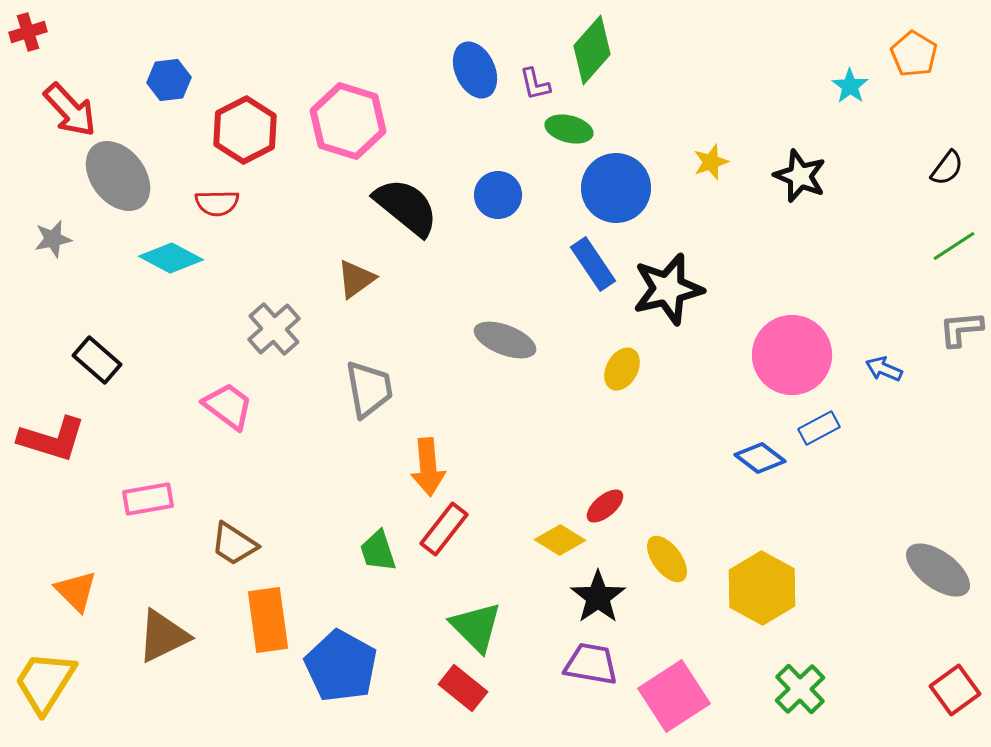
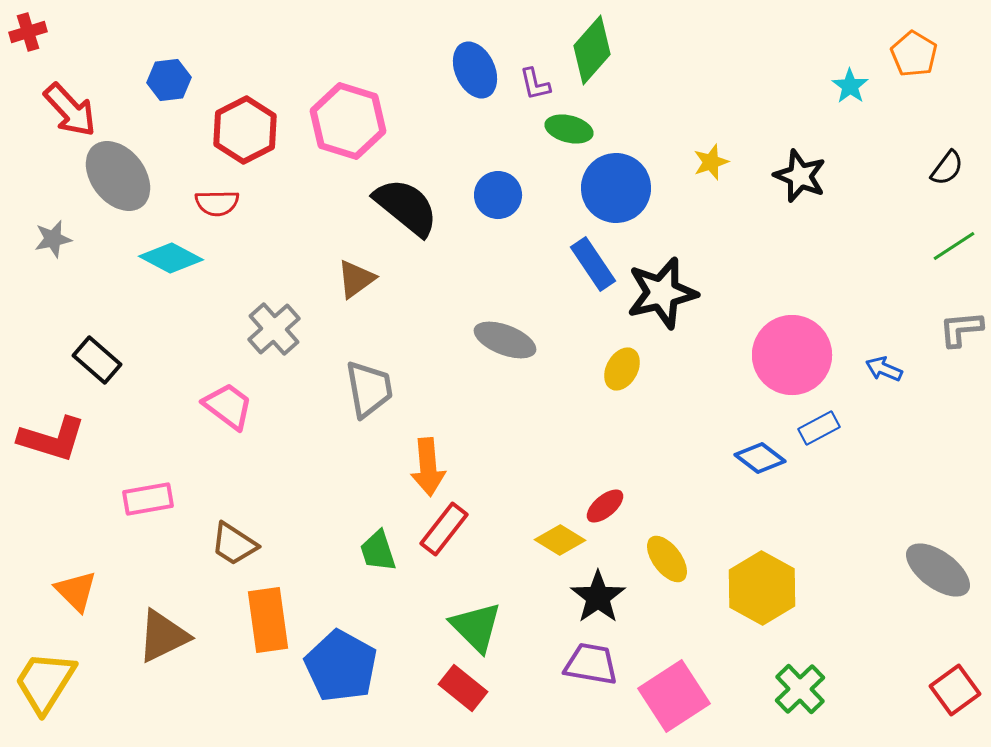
black star at (668, 289): moved 6 px left, 4 px down
